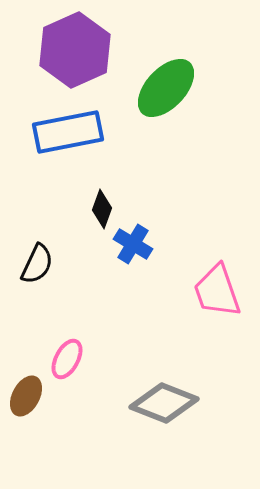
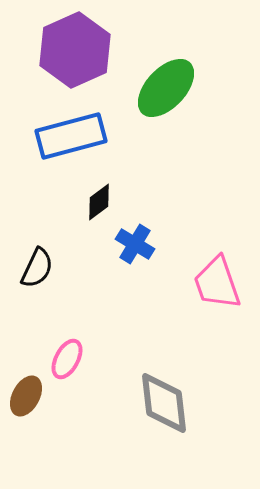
blue rectangle: moved 3 px right, 4 px down; rotated 4 degrees counterclockwise
black diamond: moved 3 px left, 7 px up; rotated 33 degrees clockwise
blue cross: moved 2 px right
black semicircle: moved 4 px down
pink trapezoid: moved 8 px up
gray diamond: rotated 62 degrees clockwise
